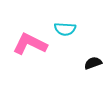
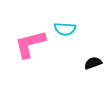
pink L-shape: rotated 40 degrees counterclockwise
